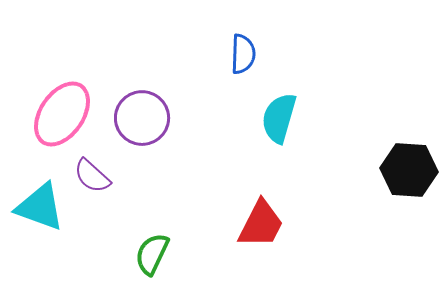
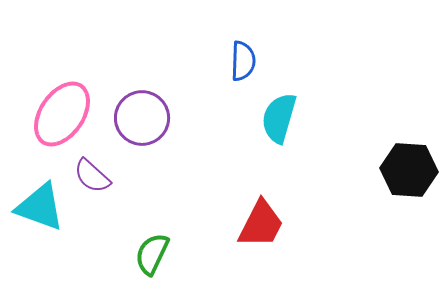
blue semicircle: moved 7 px down
